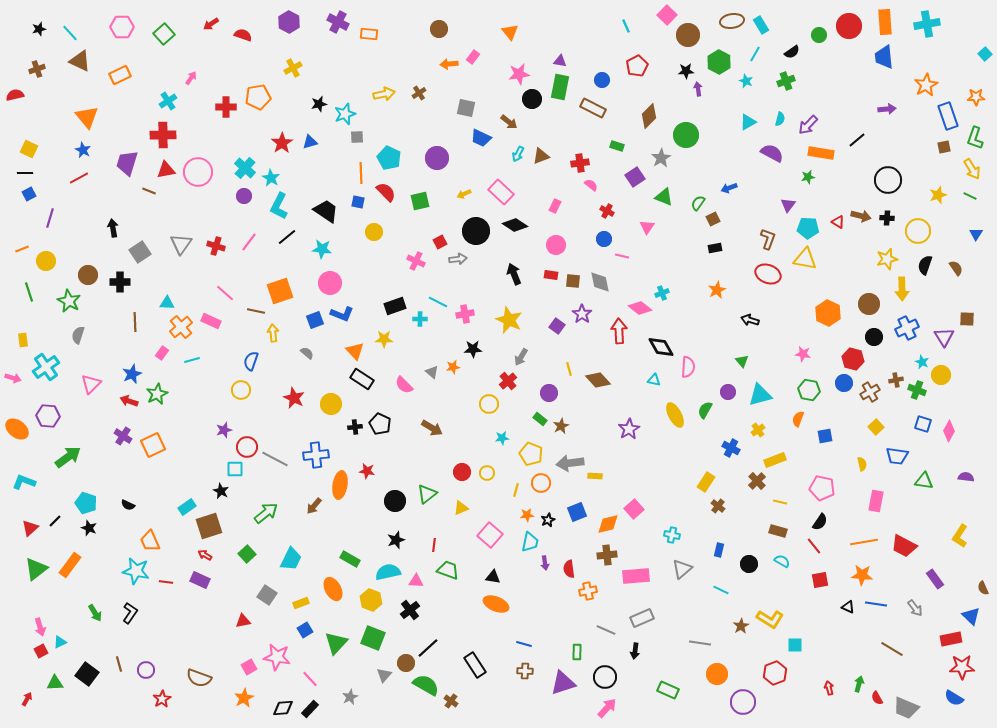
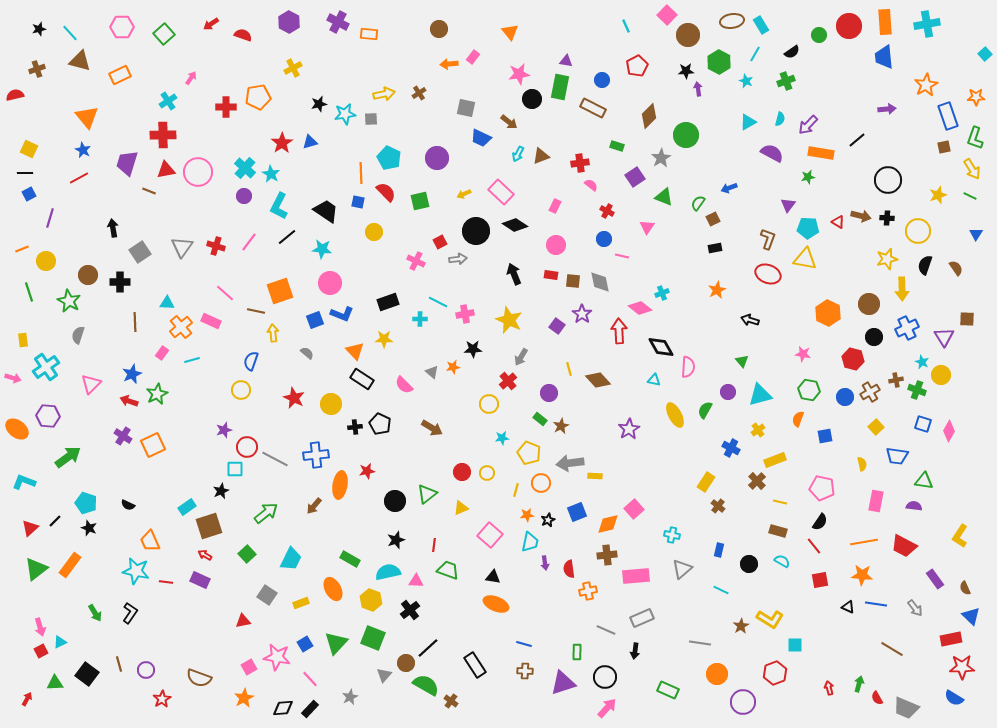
brown triangle at (80, 61): rotated 10 degrees counterclockwise
purple triangle at (560, 61): moved 6 px right
cyan star at (345, 114): rotated 10 degrees clockwise
gray square at (357, 137): moved 14 px right, 18 px up
cyan star at (271, 178): moved 4 px up
gray triangle at (181, 244): moved 1 px right, 3 px down
black rectangle at (395, 306): moved 7 px left, 4 px up
blue circle at (844, 383): moved 1 px right, 14 px down
yellow pentagon at (531, 454): moved 2 px left, 1 px up
red star at (367, 471): rotated 21 degrees counterclockwise
purple semicircle at (966, 477): moved 52 px left, 29 px down
black star at (221, 491): rotated 21 degrees clockwise
brown semicircle at (983, 588): moved 18 px left
blue square at (305, 630): moved 14 px down
